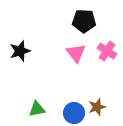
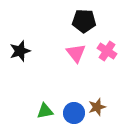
green triangle: moved 8 px right, 2 px down
